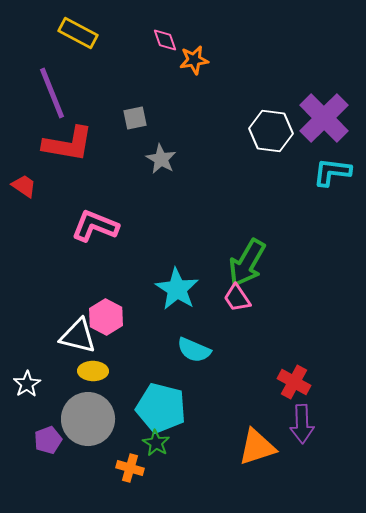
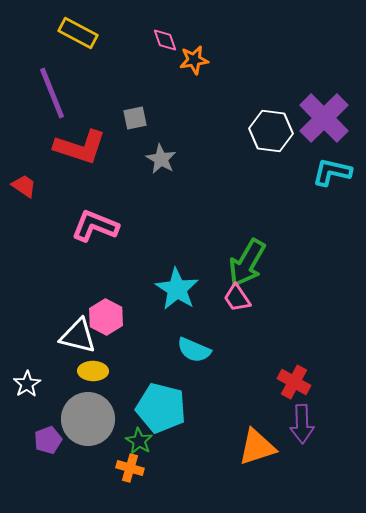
red L-shape: moved 12 px right, 3 px down; rotated 8 degrees clockwise
cyan L-shape: rotated 6 degrees clockwise
green star: moved 17 px left, 2 px up
